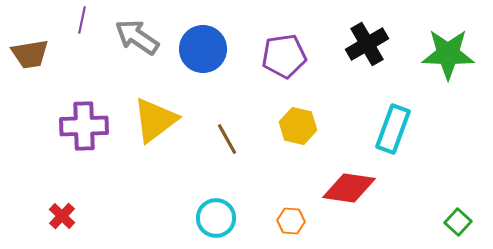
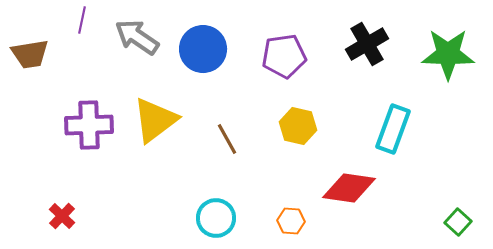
purple cross: moved 5 px right, 1 px up
